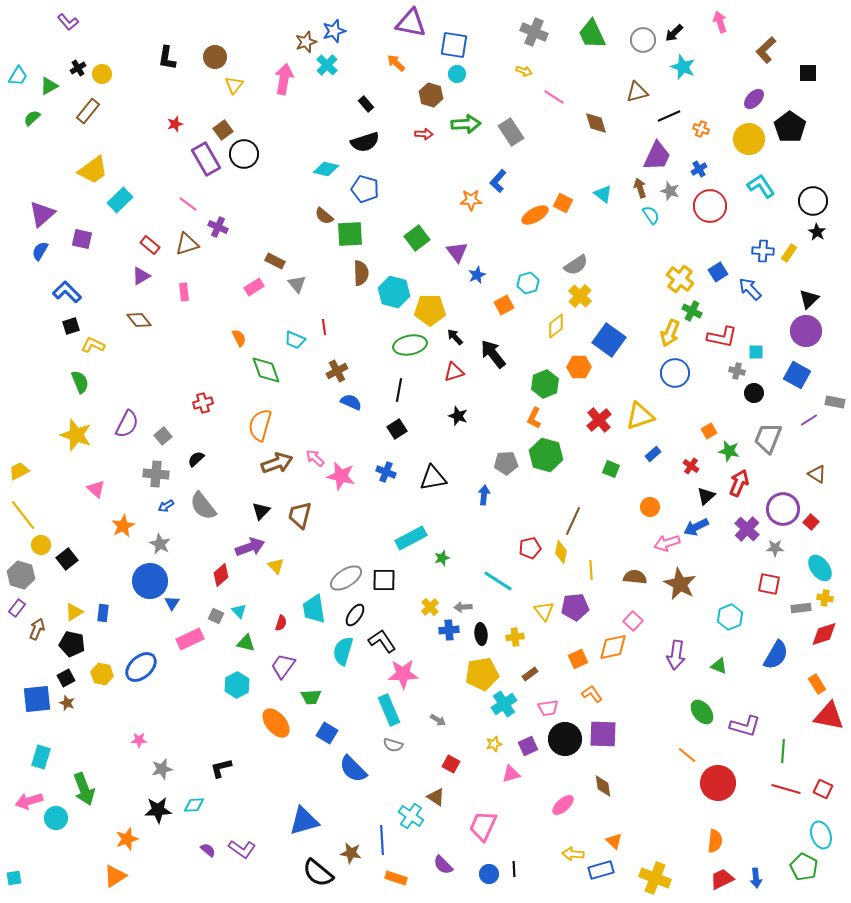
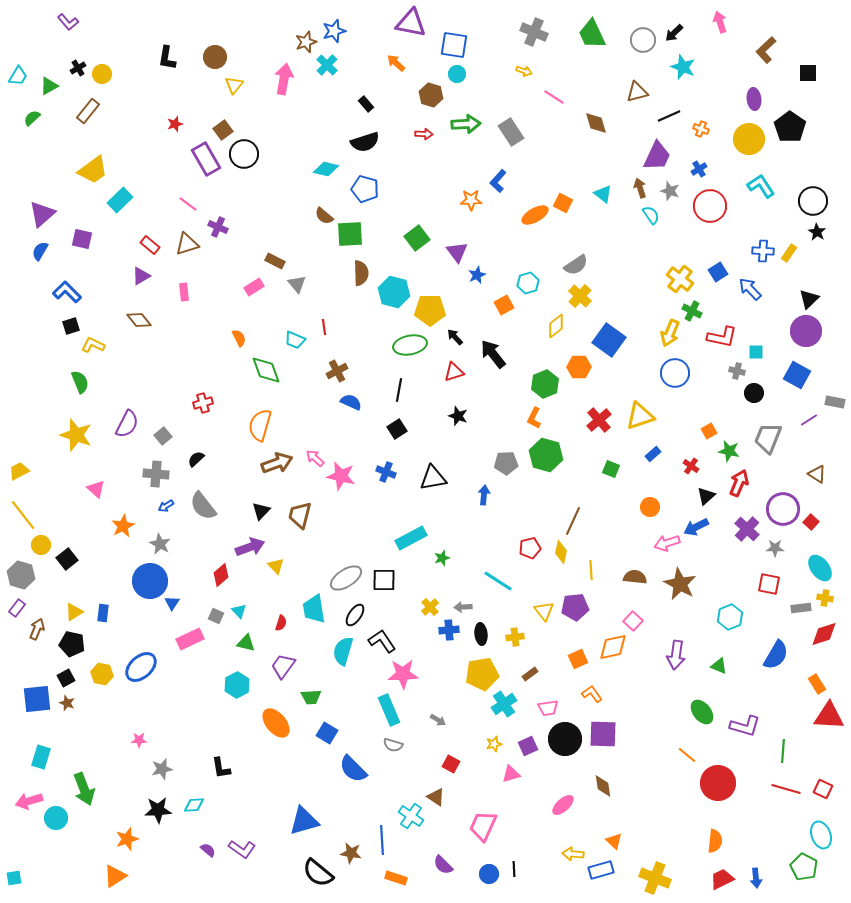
purple ellipse at (754, 99): rotated 50 degrees counterclockwise
red triangle at (829, 716): rotated 8 degrees counterclockwise
black L-shape at (221, 768): rotated 85 degrees counterclockwise
